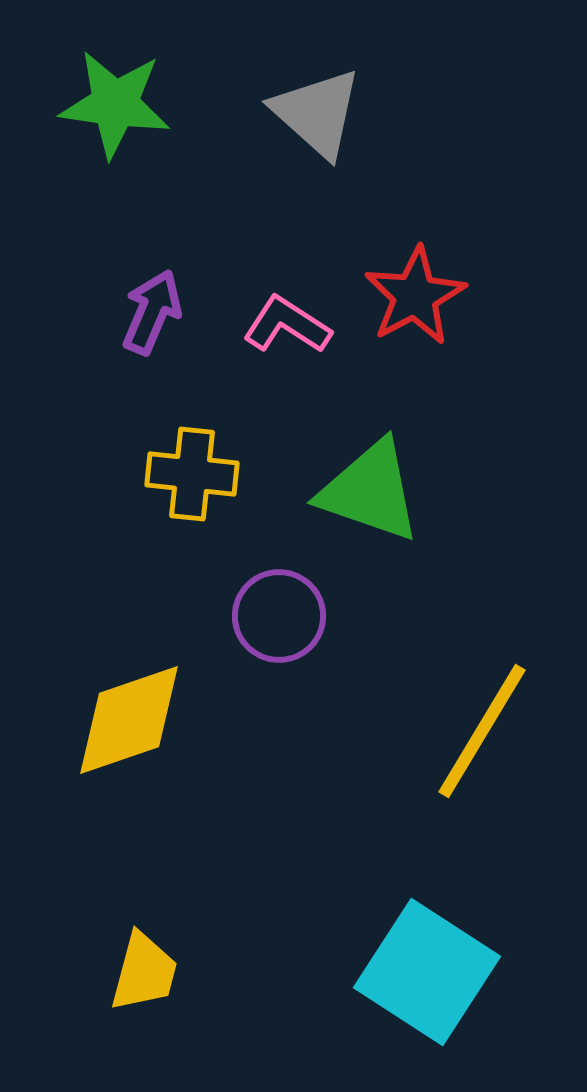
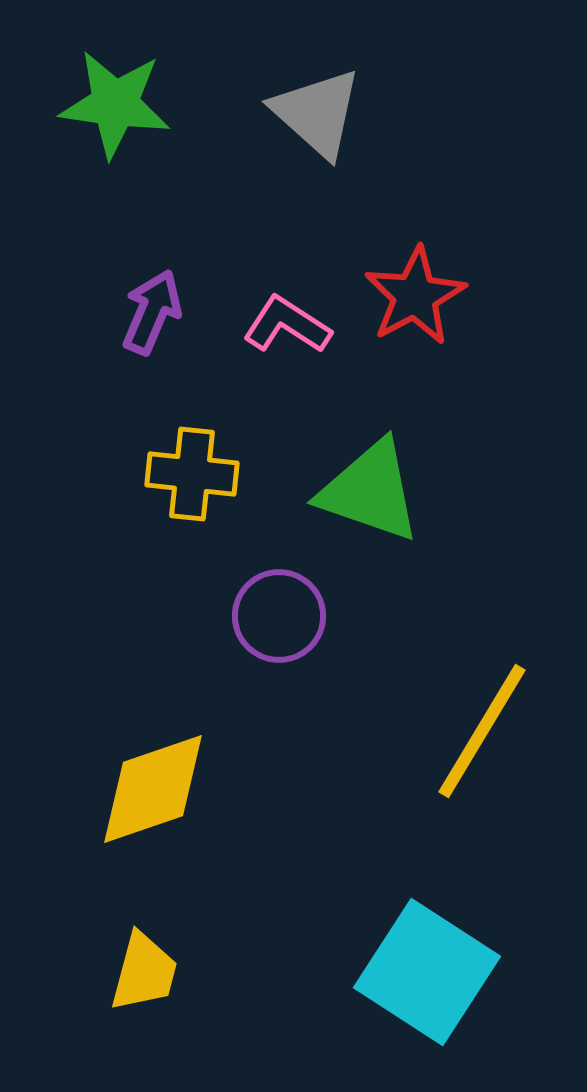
yellow diamond: moved 24 px right, 69 px down
